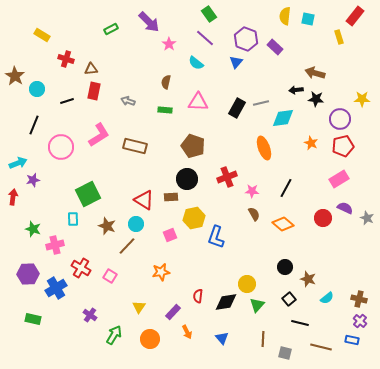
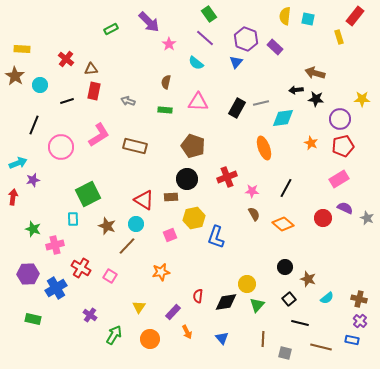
yellow rectangle at (42, 35): moved 20 px left, 14 px down; rotated 28 degrees counterclockwise
red cross at (66, 59): rotated 21 degrees clockwise
cyan circle at (37, 89): moved 3 px right, 4 px up
